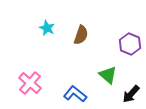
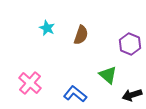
black arrow: moved 1 px right, 1 px down; rotated 30 degrees clockwise
